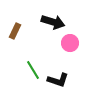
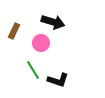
brown rectangle: moved 1 px left
pink circle: moved 29 px left
